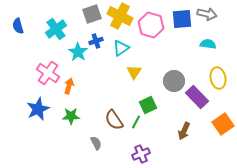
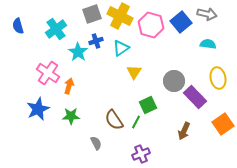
blue square: moved 1 px left, 3 px down; rotated 35 degrees counterclockwise
purple rectangle: moved 2 px left
